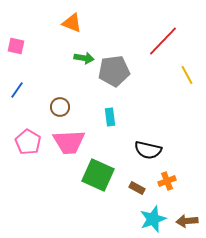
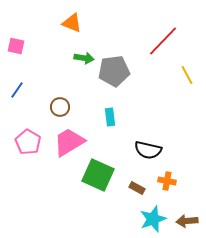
pink trapezoid: rotated 152 degrees clockwise
orange cross: rotated 30 degrees clockwise
